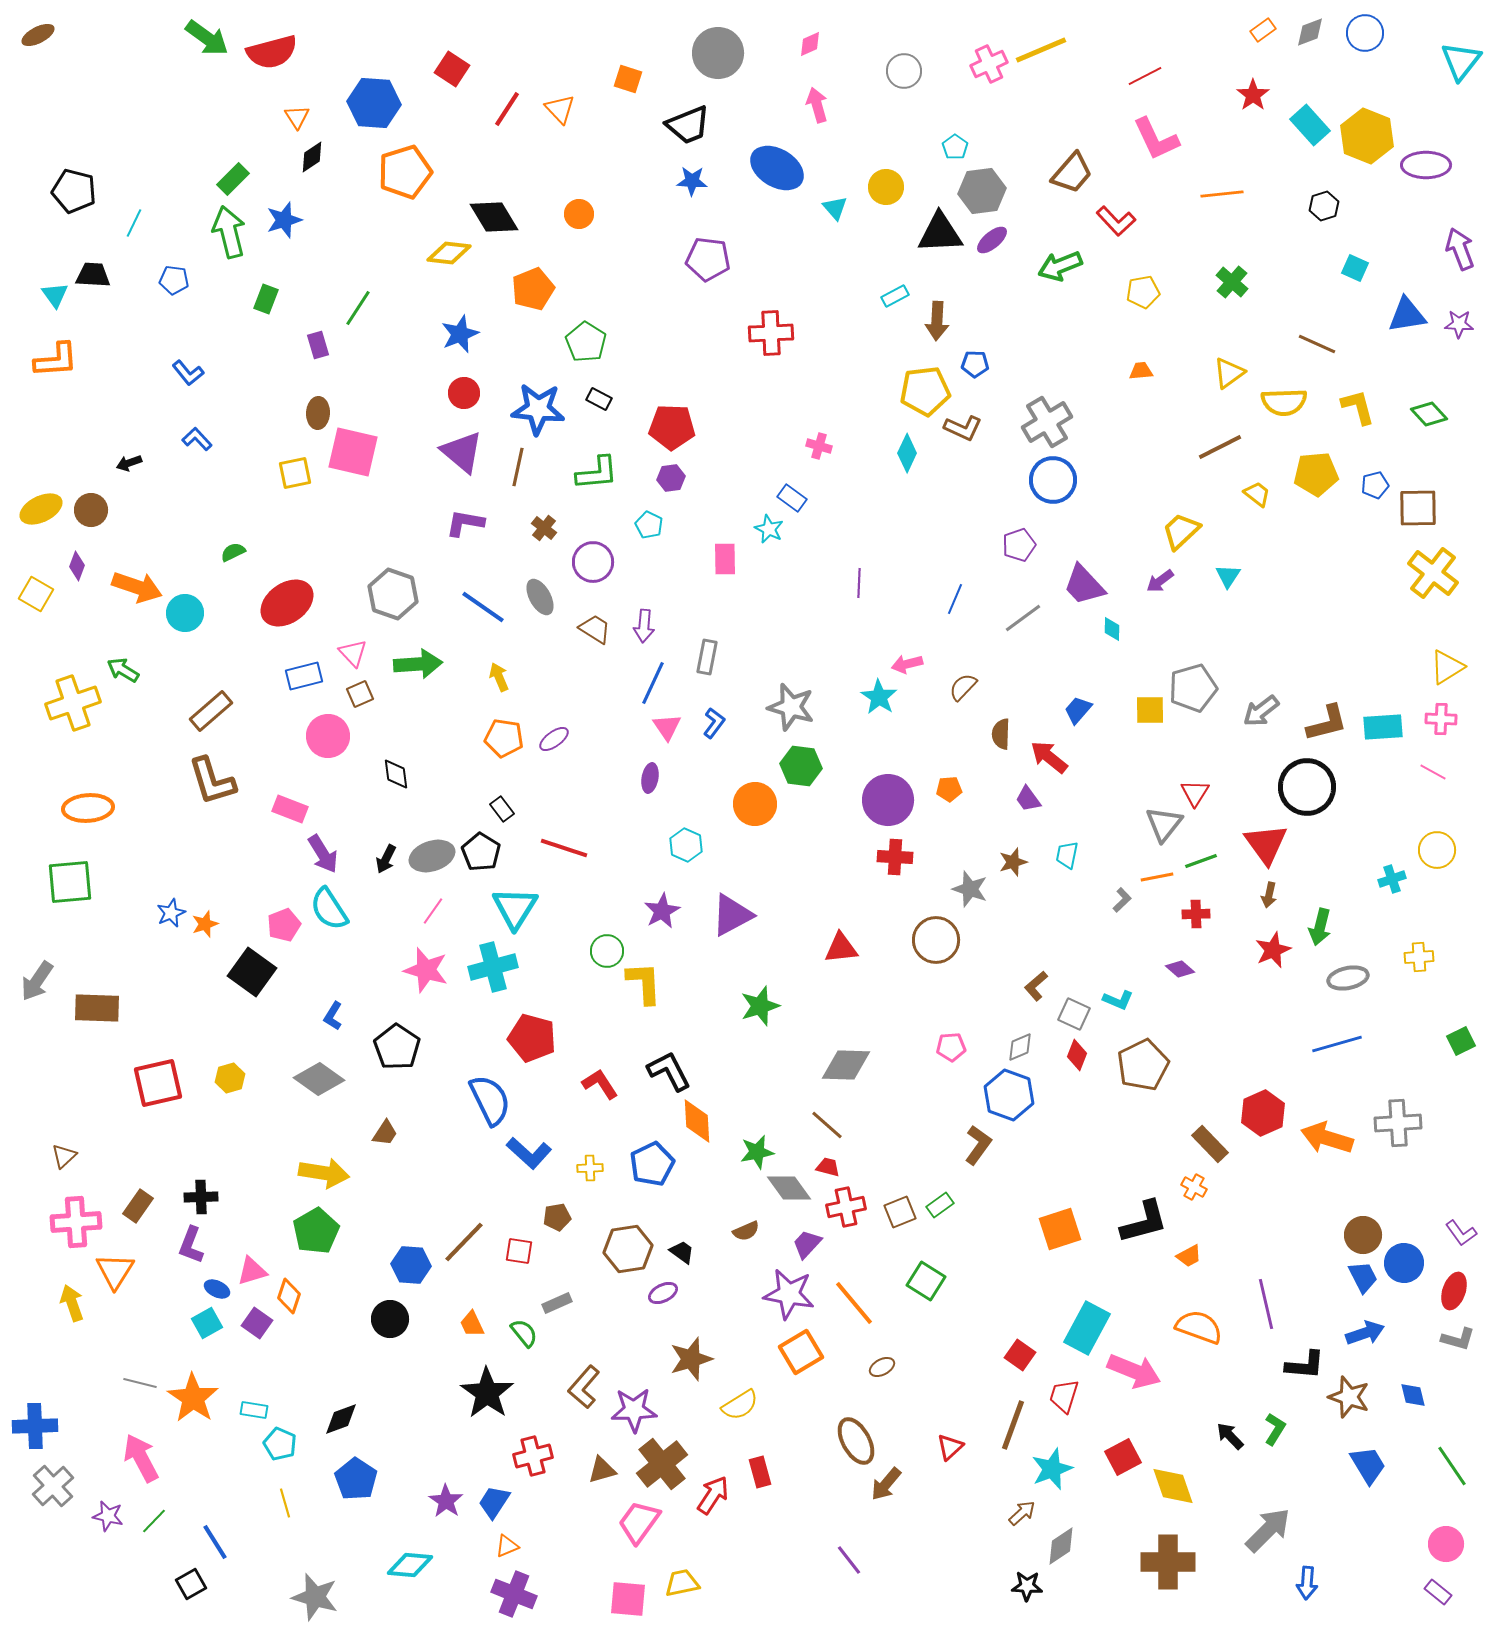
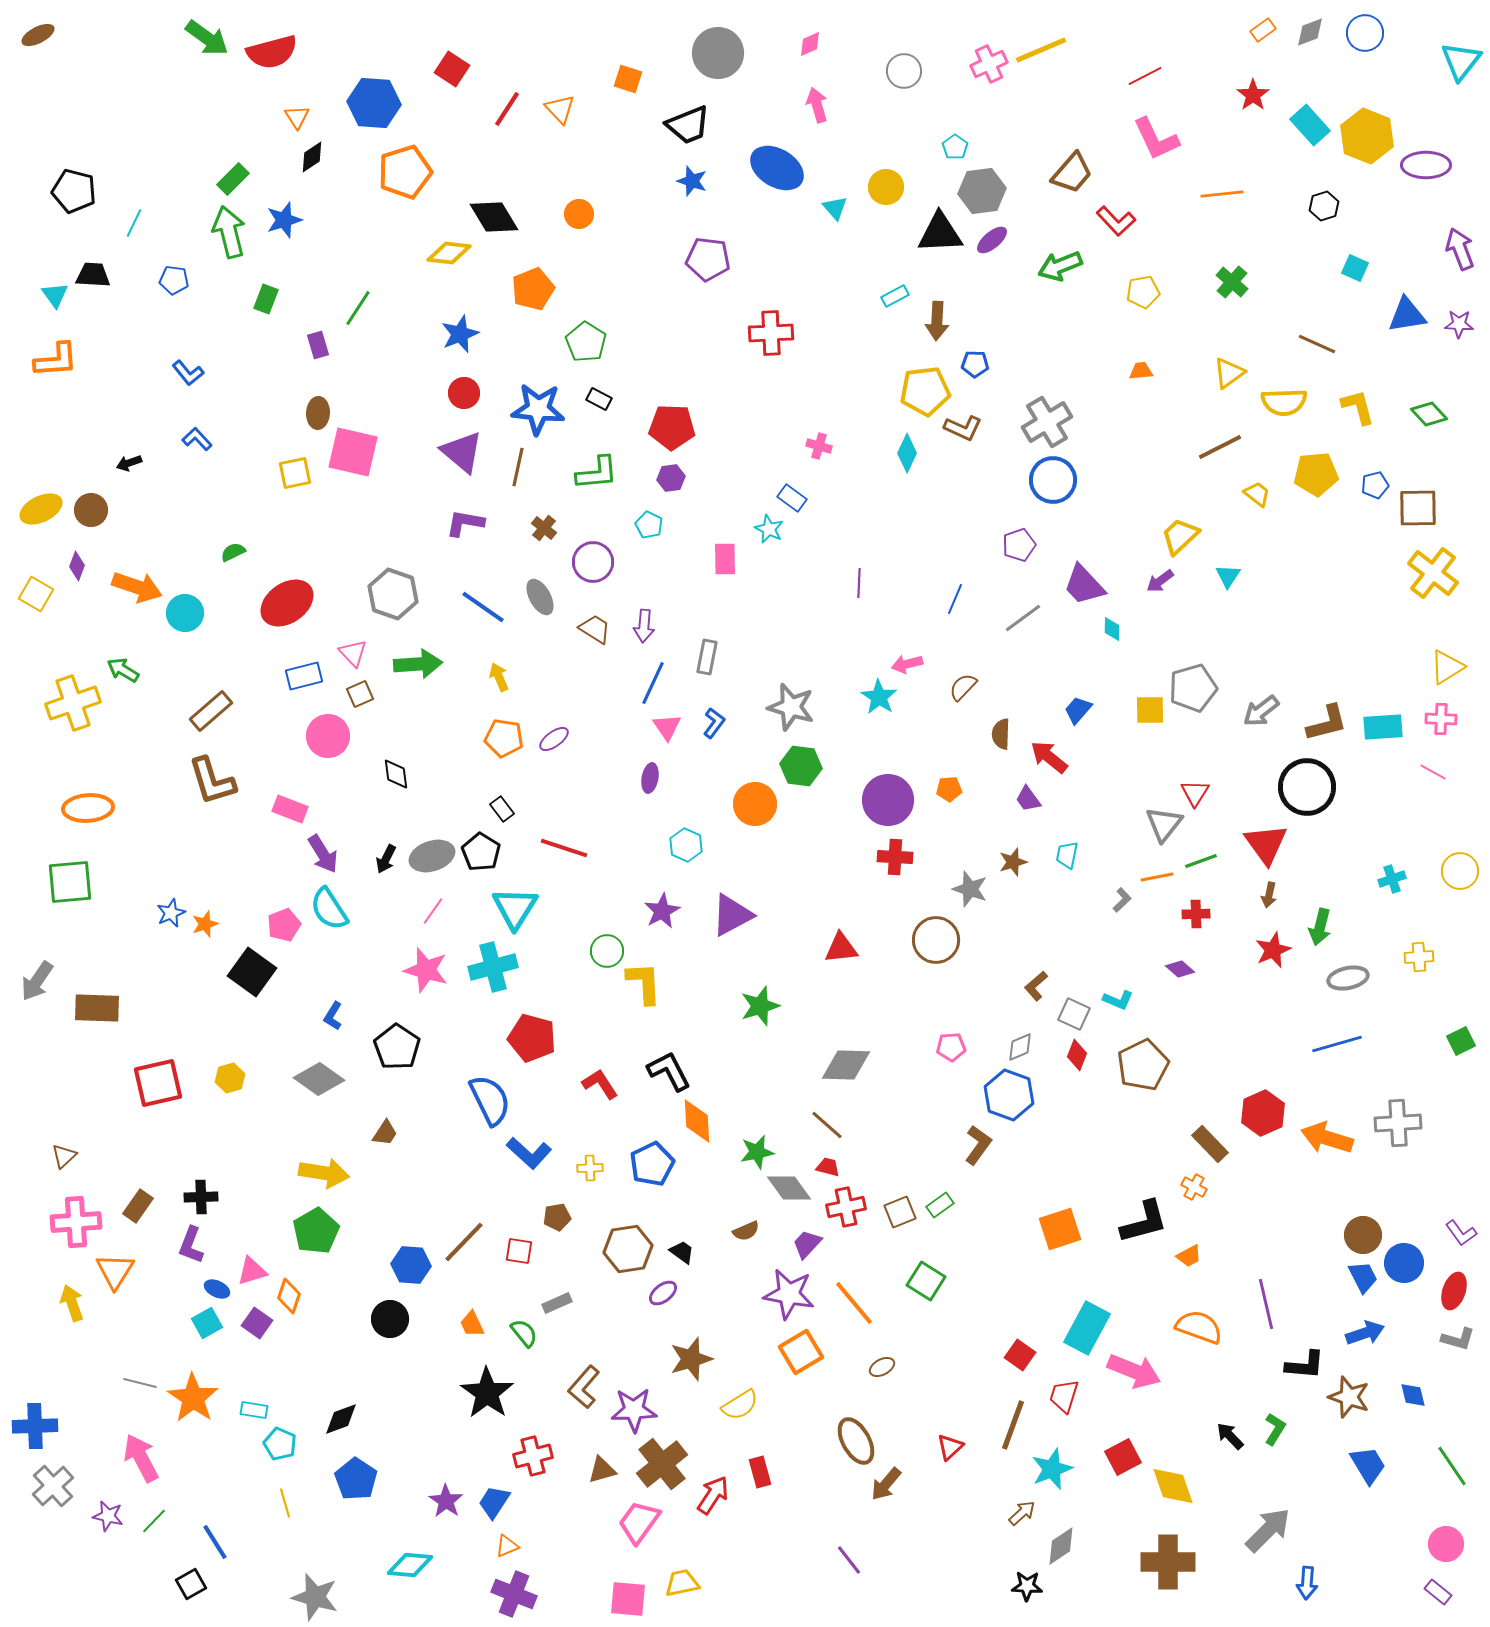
blue star at (692, 181): rotated 16 degrees clockwise
yellow trapezoid at (1181, 531): moved 1 px left, 5 px down
yellow circle at (1437, 850): moved 23 px right, 21 px down
purple ellipse at (663, 1293): rotated 12 degrees counterclockwise
